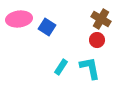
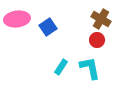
pink ellipse: moved 2 px left
blue square: moved 1 px right; rotated 24 degrees clockwise
